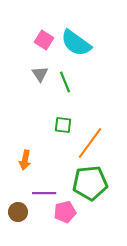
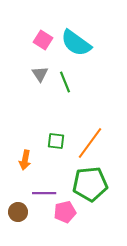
pink square: moved 1 px left
green square: moved 7 px left, 16 px down
green pentagon: moved 1 px down
